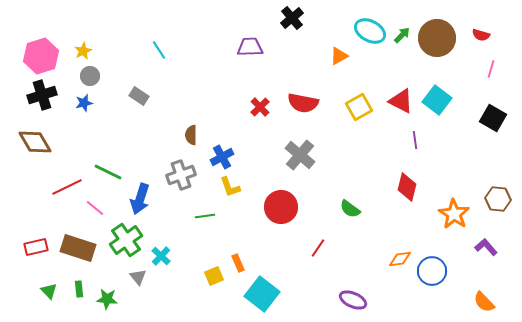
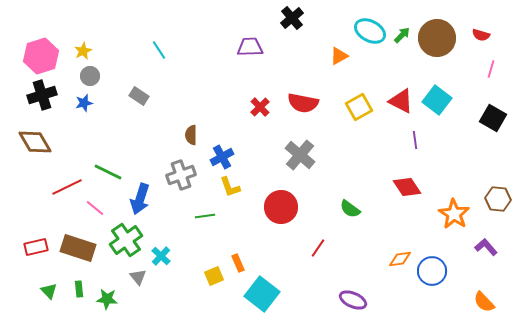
red diamond at (407, 187): rotated 48 degrees counterclockwise
